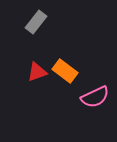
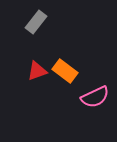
red triangle: moved 1 px up
